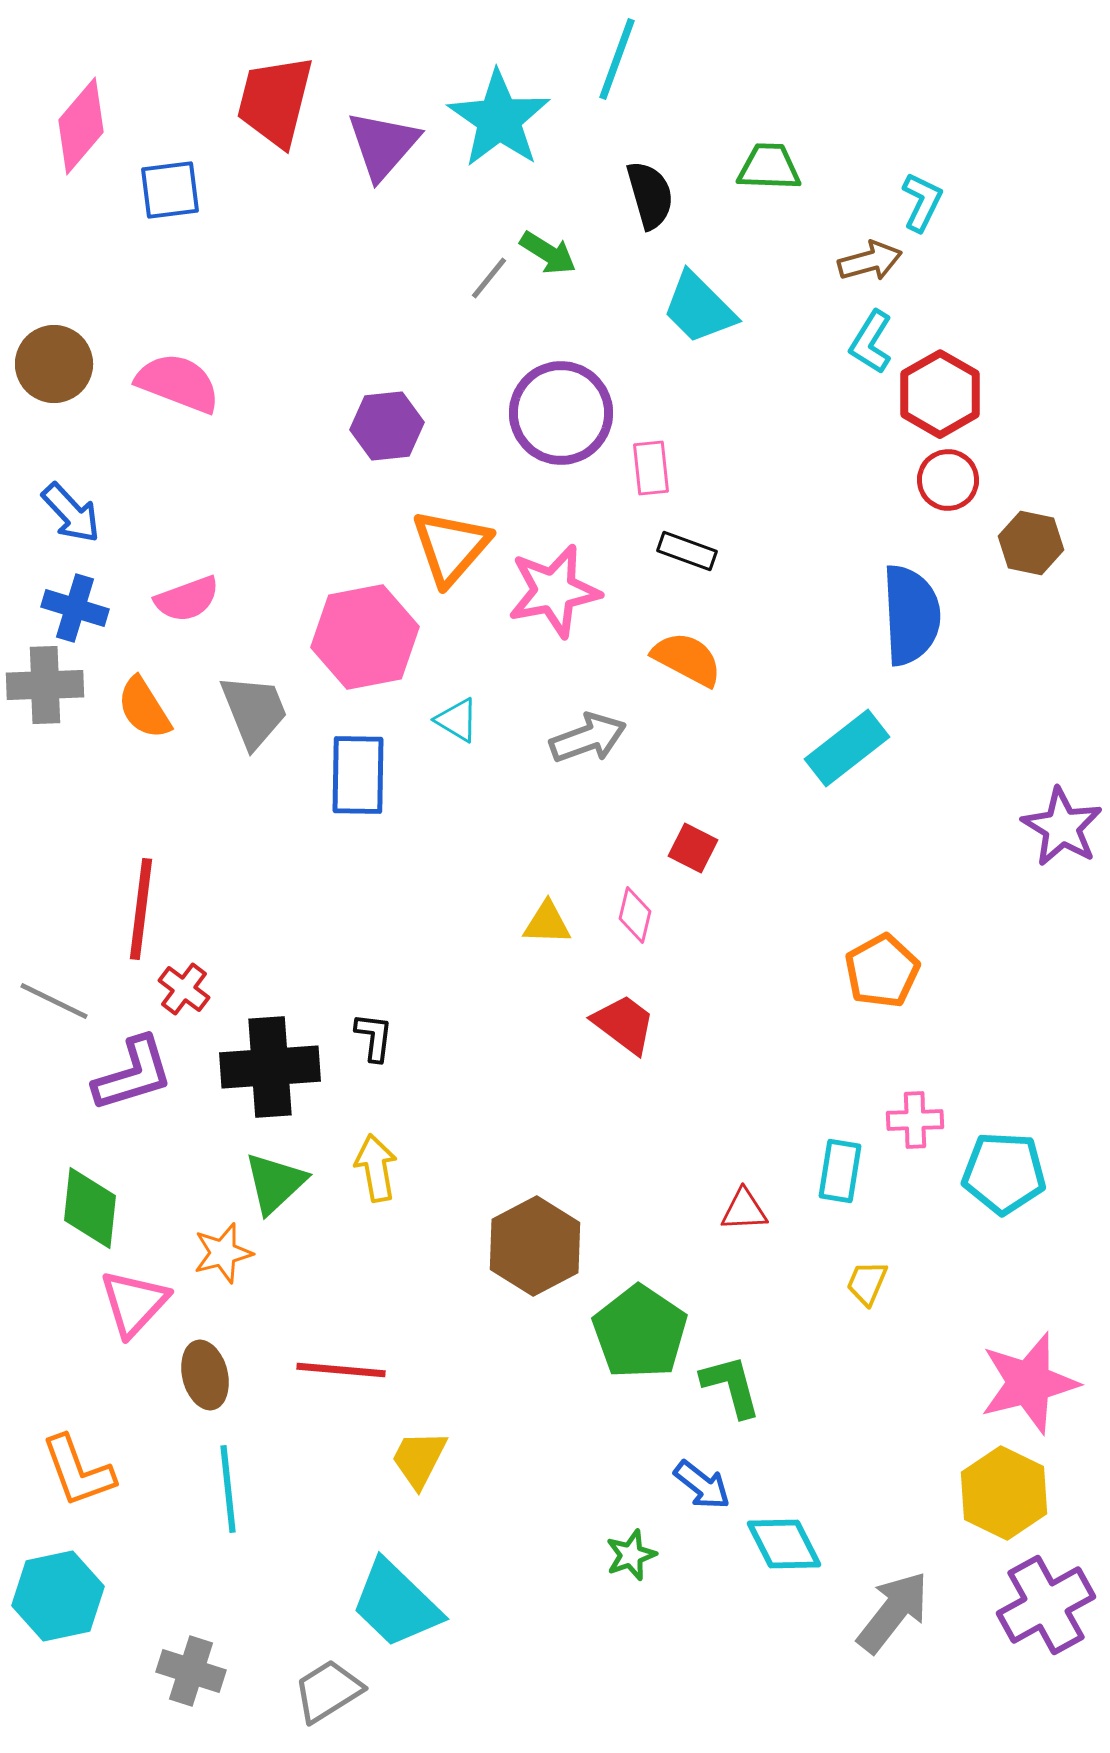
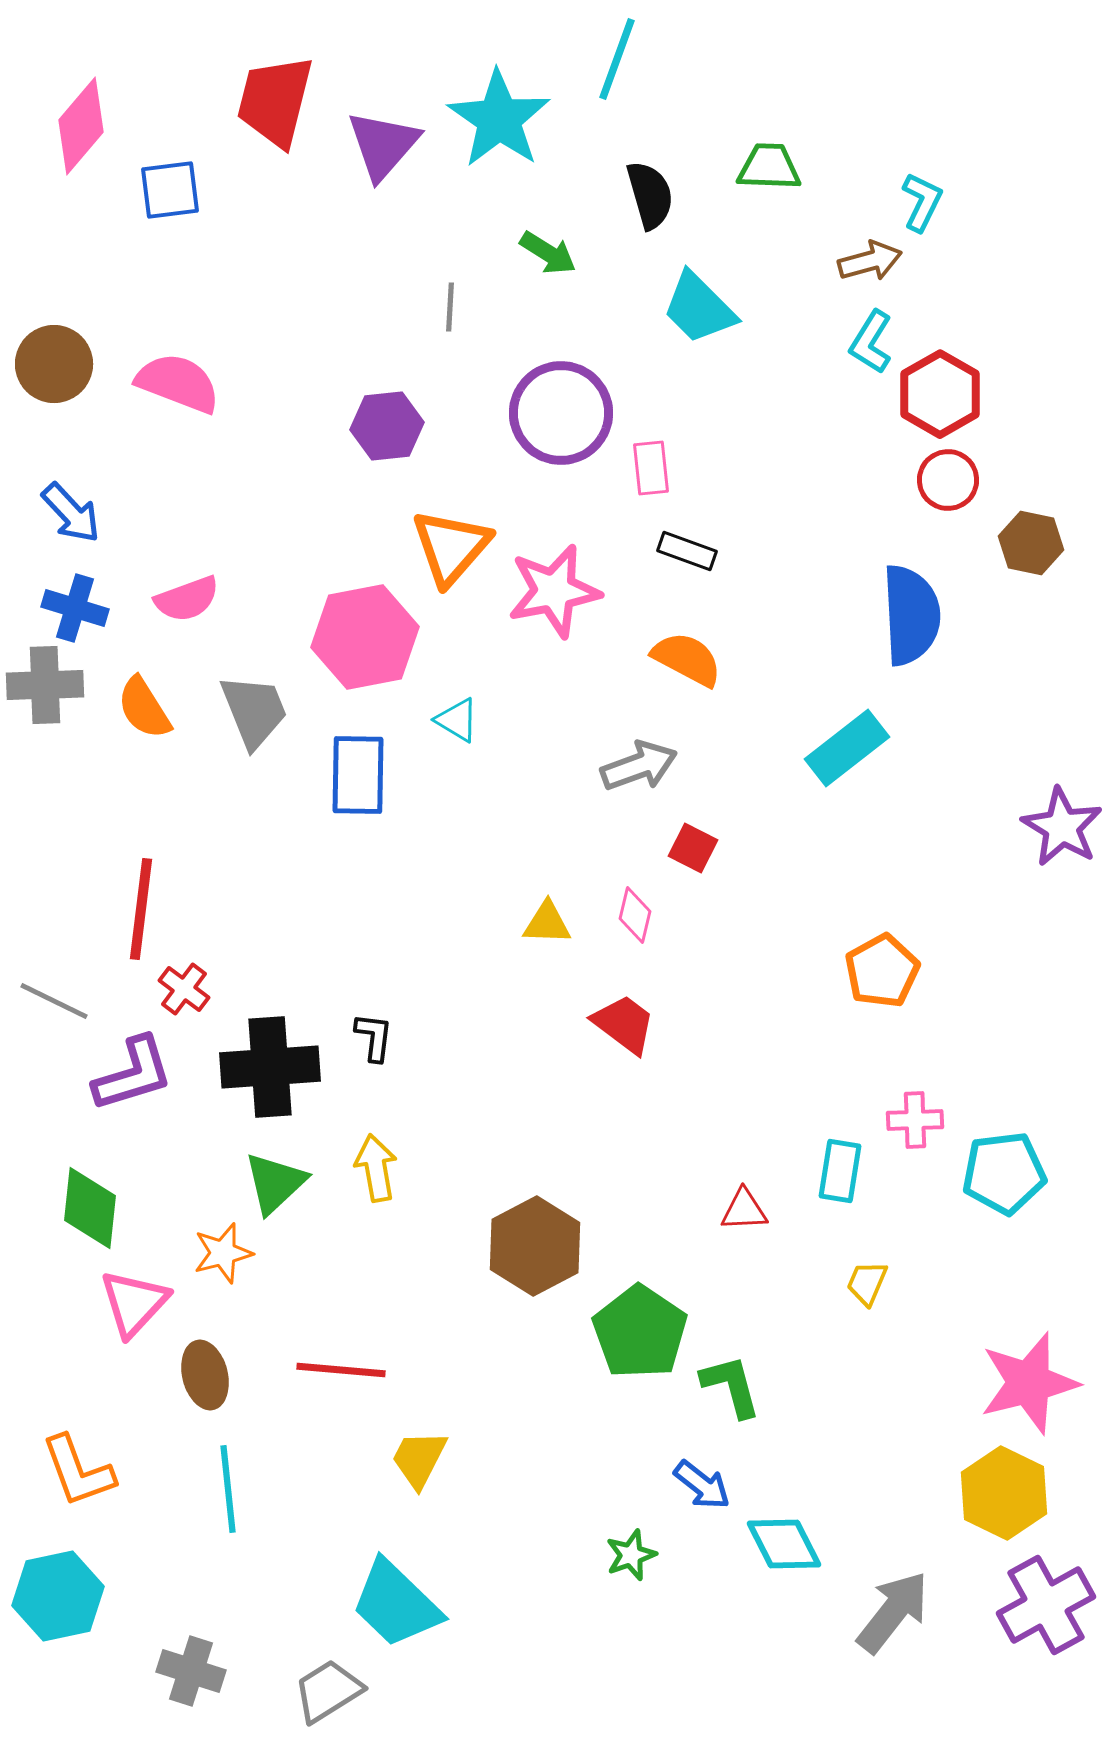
gray line at (489, 278): moved 39 px left, 29 px down; rotated 36 degrees counterclockwise
gray arrow at (588, 738): moved 51 px right, 28 px down
cyan pentagon at (1004, 1173): rotated 10 degrees counterclockwise
